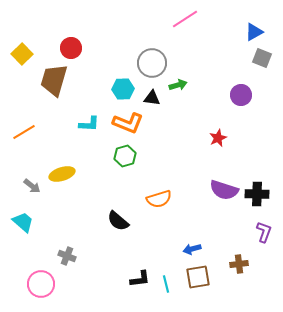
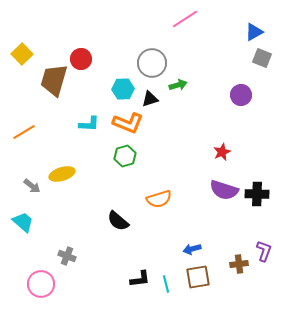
red circle: moved 10 px right, 11 px down
black triangle: moved 2 px left, 1 px down; rotated 24 degrees counterclockwise
red star: moved 4 px right, 14 px down
purple L-shape: moved 19 px down
